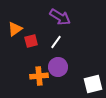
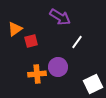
white line: moved 21 px right
orange cross: moved 2 px left, 2 px up
white square: rotated 12 degrees counterclockwise
